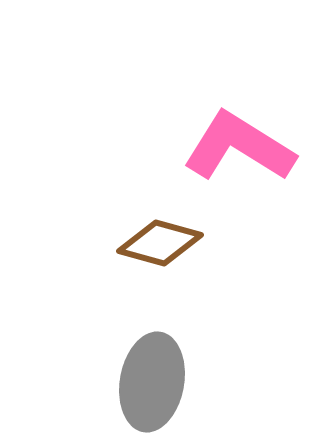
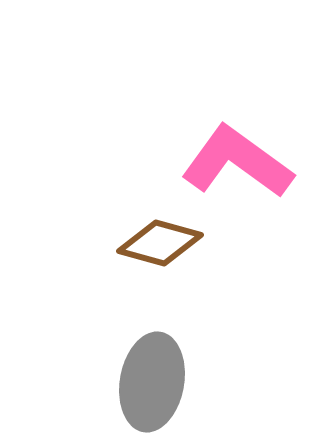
pink L-shape: moved 2 px left, 15 px down; rotated 4 degrees clockwise
